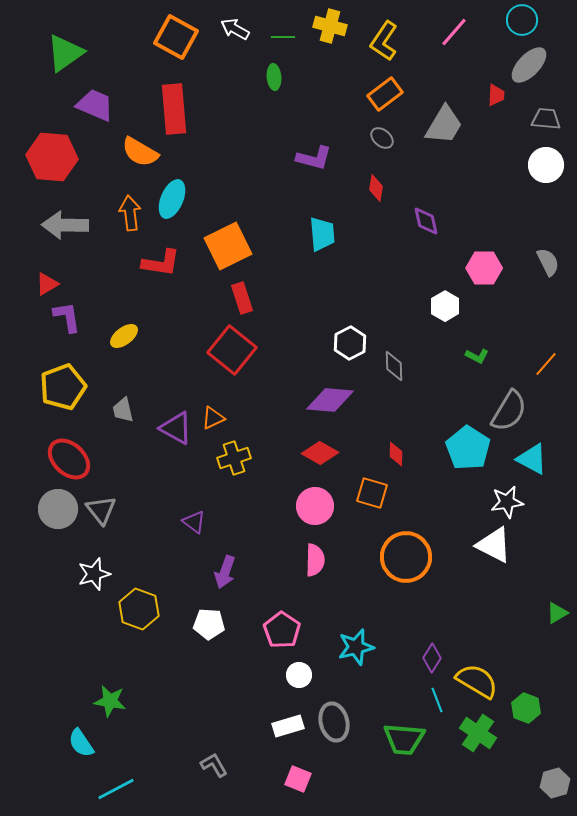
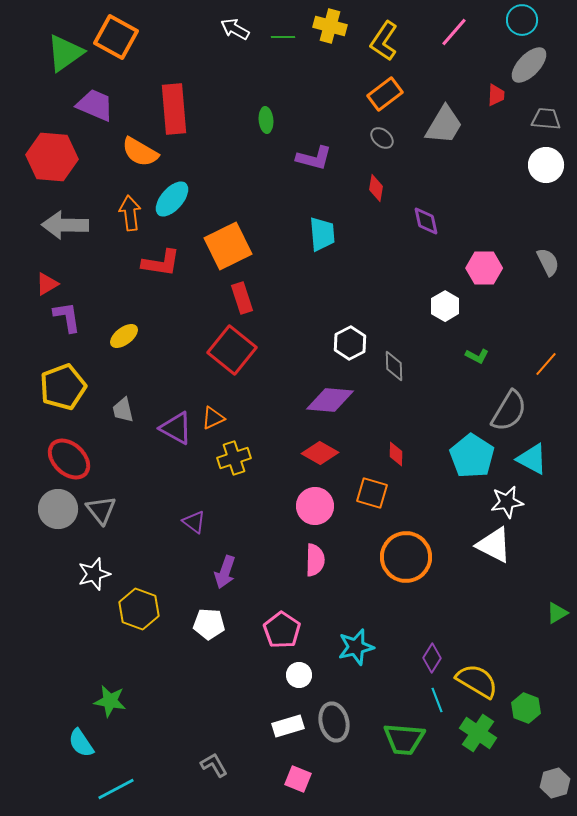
orange square at (176, 37): moved 60 px left
green ellipse at (274, 77): moved 8 px left, 43 px down
cyan ellipse at (172, 199): rotated 18 degrees clockwise
cyan pentagon at (468, 448): moved 4 px right, 8 px down
